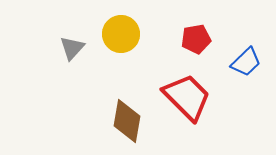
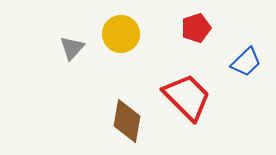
red pentagon: moved 11 px up; rotated 8 degrees counterclockwise
